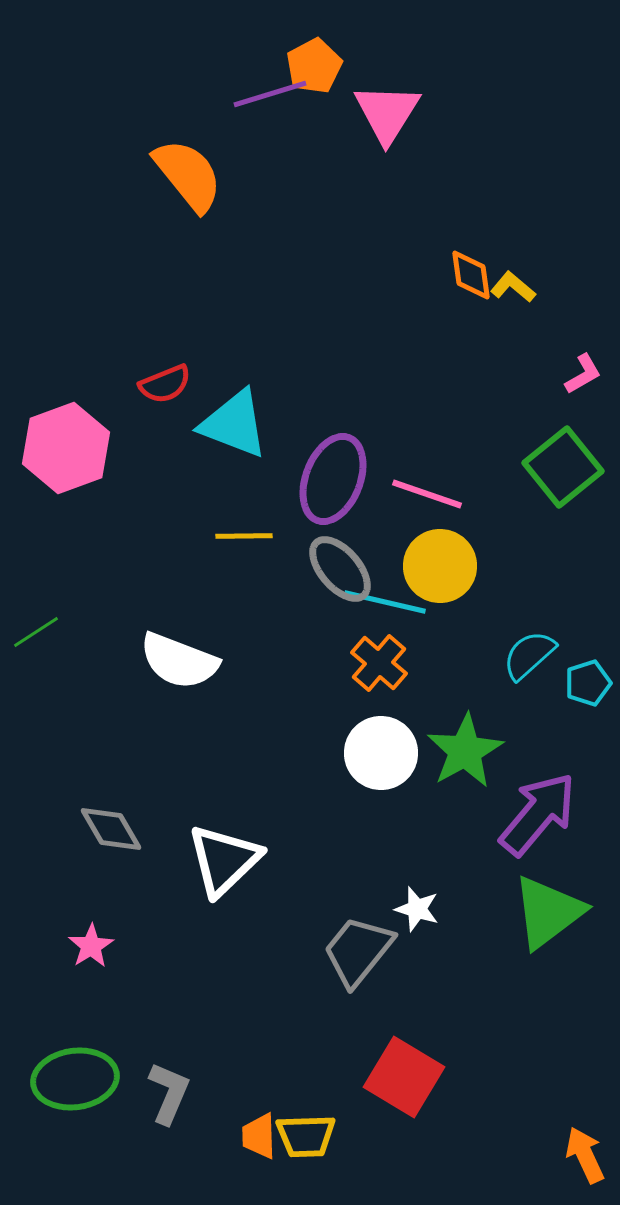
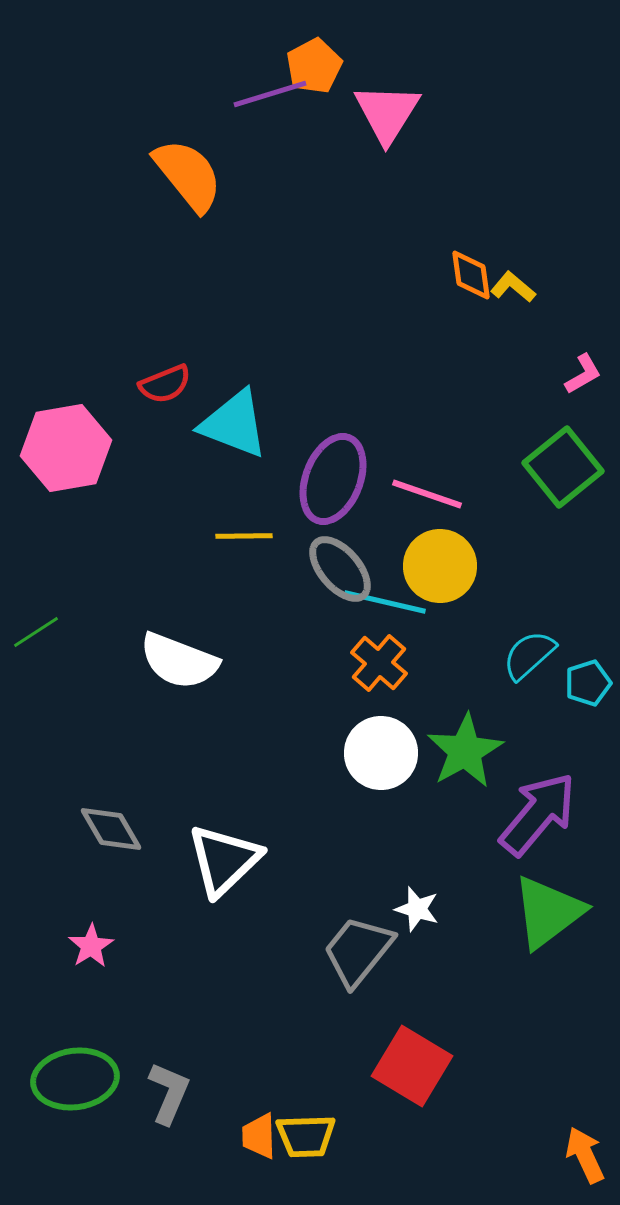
pink hexagon: rotated 10 degrees clockwise
red square: moved 8 px right, 11 px up
